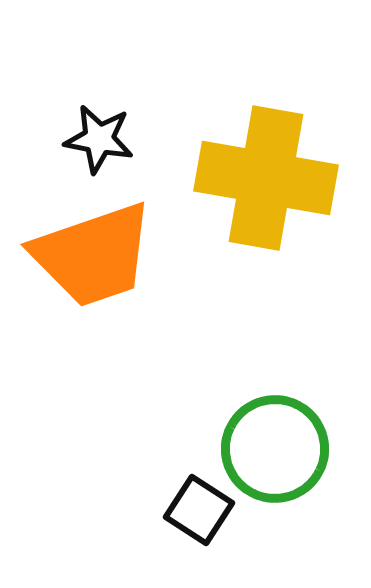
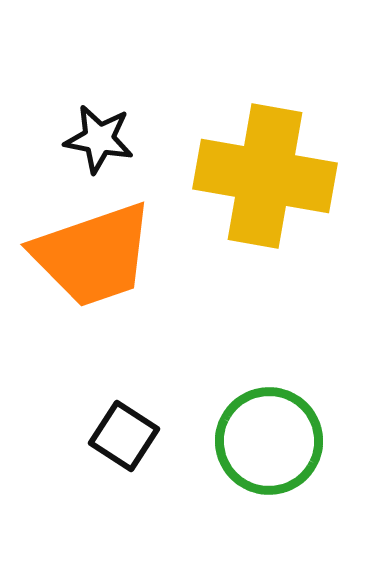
yellow cross: moved 1 px left, 2 px up
green circle: moved 6 px left, 8 px up
black square: moved 75 px left, 74 px up
